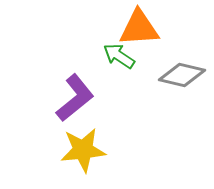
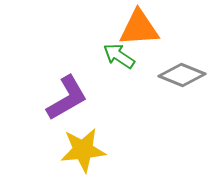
gray diamond: rotated 9 degrees clockwise
purple L-shape: moved 8 px left; rotated 9 degrees clockwise
